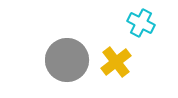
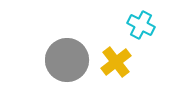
cyan cross: moved 2 px down
